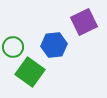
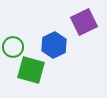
blue hexagon: rotated 20 degrees counterclockwise
green square: moved 1 px right, 2 px up; rotated 20 degrees counterclockwise
